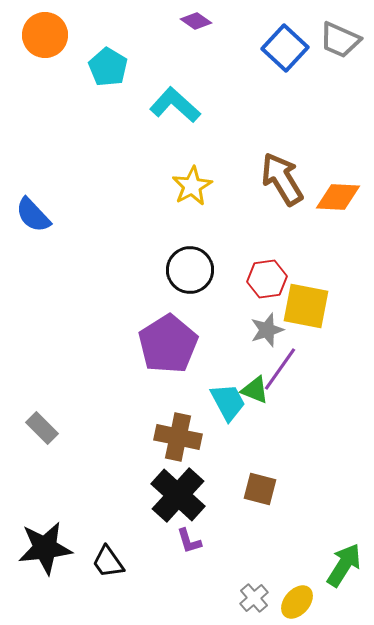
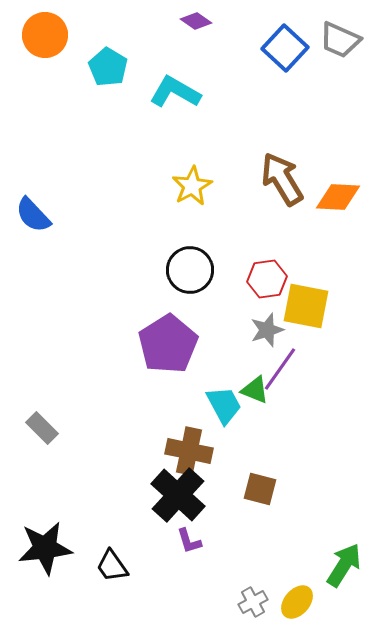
cyan L-shape: moved 13 px up; rotated 12 degrees counterclockwise
cyan trapezoid: moved 4 px left, 3 px down
brown cross: moved 11 px right, 14 px down
black trapezoid: moved 4 px right, 4 px down
gray cross: moved 1 px left, 4 px down; rotated 12 degrees clockwise
